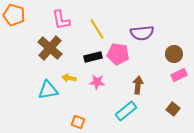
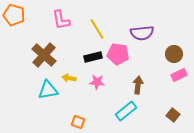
brown cross: moved 6 px left, 7 px down
brown square: moved 6 px down
